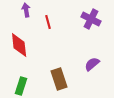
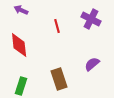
purple arrow: moved 5 px left; rotated 56 degrees counterclockwise
red line: moved 9 px right, 4 px down
